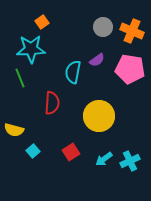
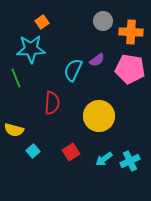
gray circle: moved 6 px up
orange cross: moved 1 px left, 1 px down; rotated 20 degrees counterclockwise
cyan semicircle: moved 2 px up; rotated 15 degrees clockwise
green line: moved 4 px left
